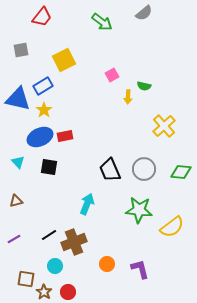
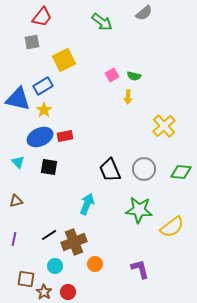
gray square: moved 11 px right, 8 px up
green semicircle: moved 10 px left, 10 px up
purple line: rotated 48 degrees counterclockwise
orange circle: moved 12 px left
